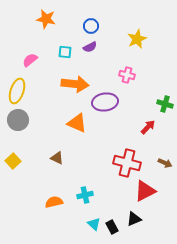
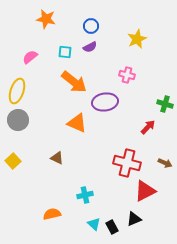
pink semicircle: moved 3 px up
orange arrow: moved 1 px left, 2 px up; rotated 32 degrees clockwise
orange semicircle: moved 2 px left, 12 px down
